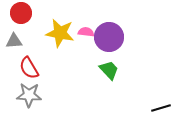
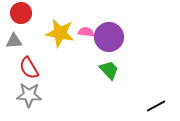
black line: moved 5 px left, 2 px up; rotated 12 degrees counterclockwise
